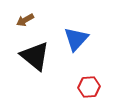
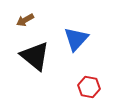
red hexagon: rotated 15 degrees clockwise
